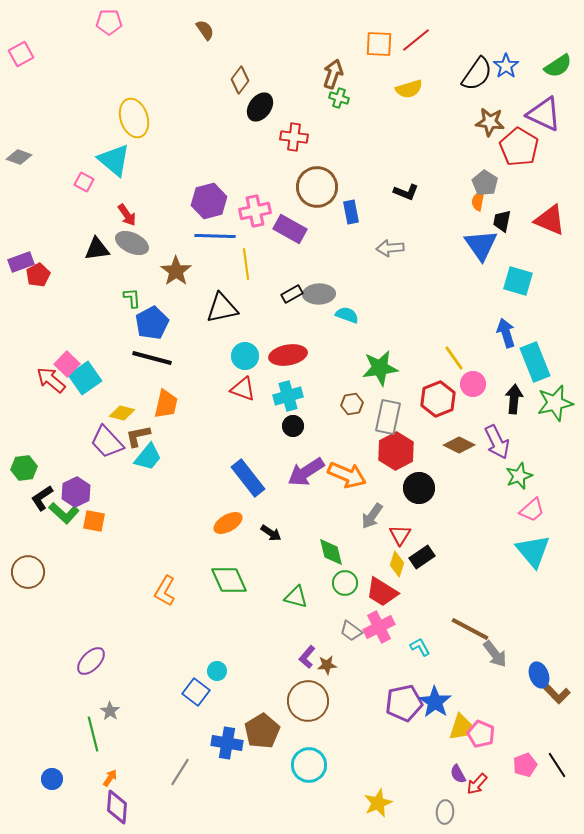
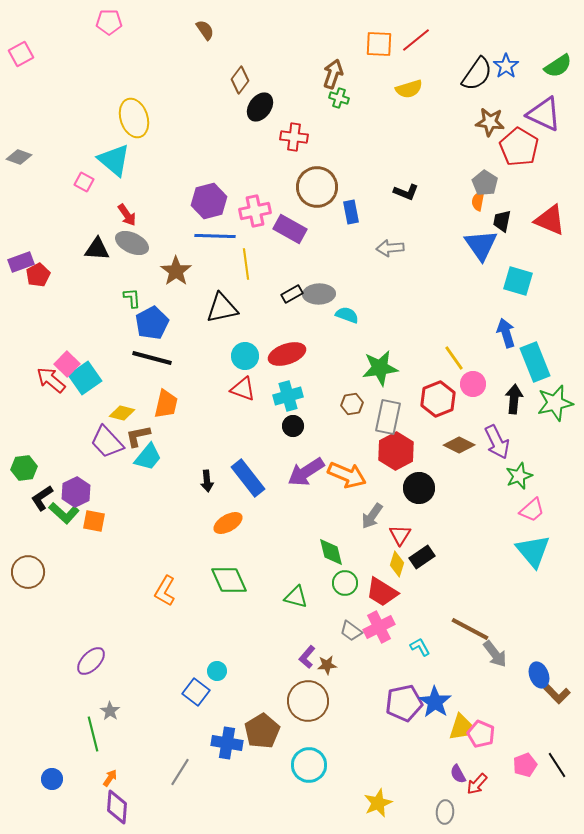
black triangle at (97, 249): rotated 12 degrees clockwise
red ellipse at (288, 355): moved 1 px left, 1 px up; rotated 9 degrees counterclockwise
black arrow at (271, 533): moved 64 px left, 52 px up; rotated 50 degrees clockwise
